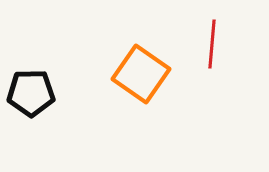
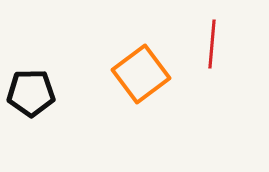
orange square: rotated 18 degrees clockwise
